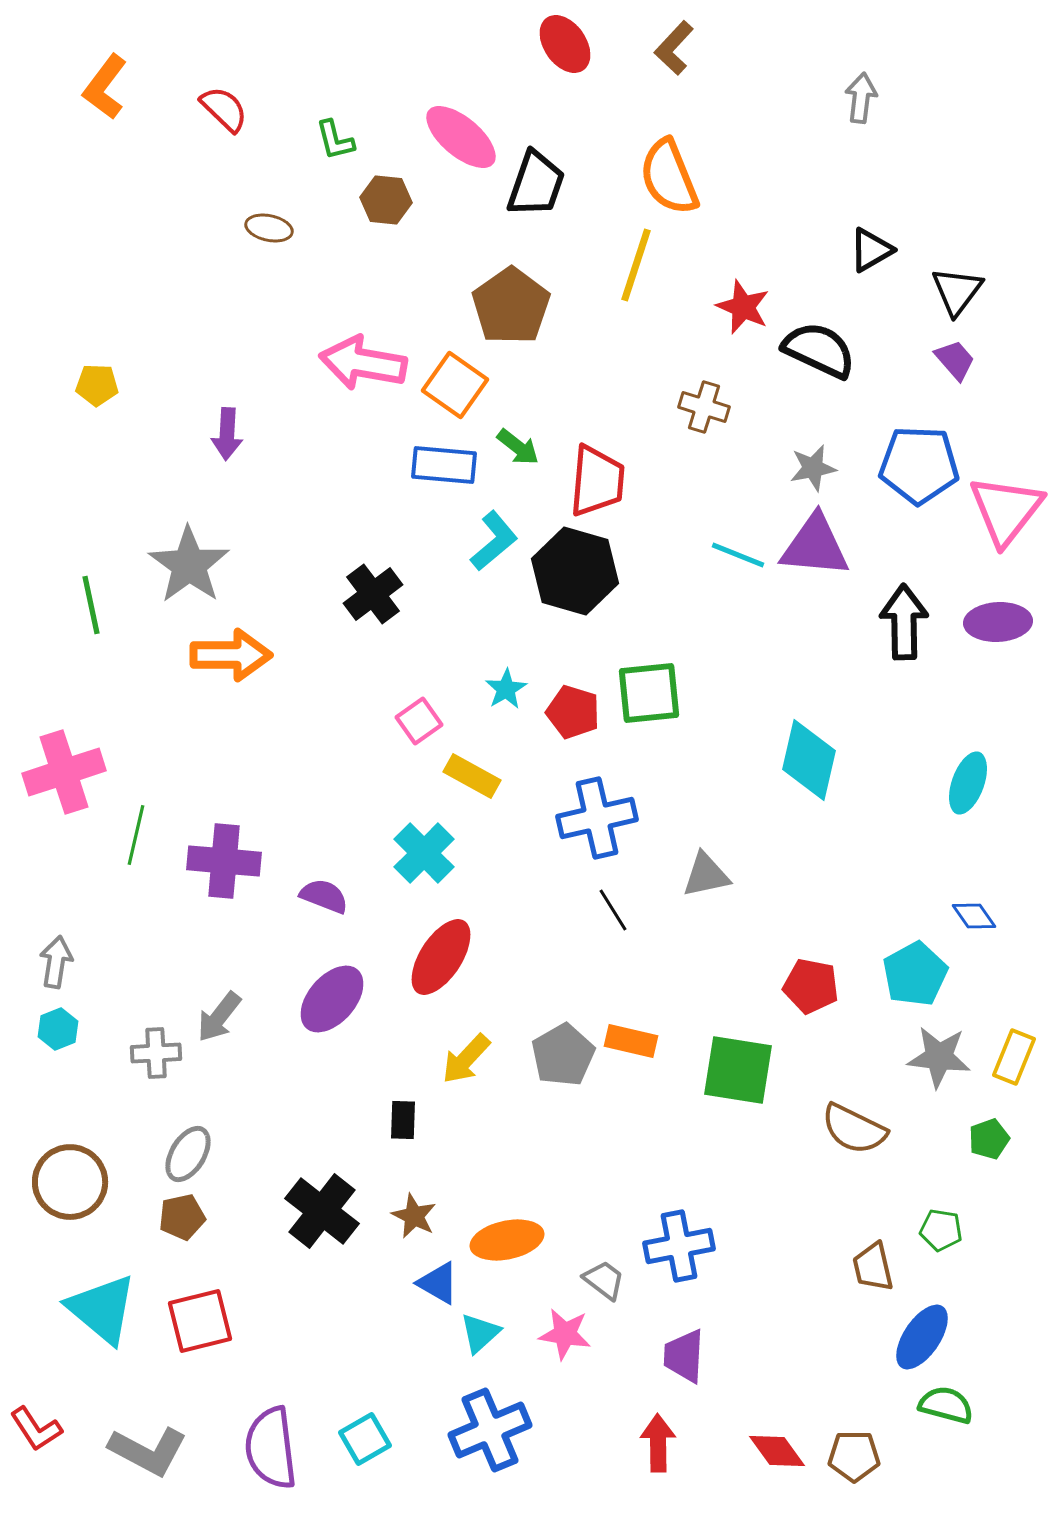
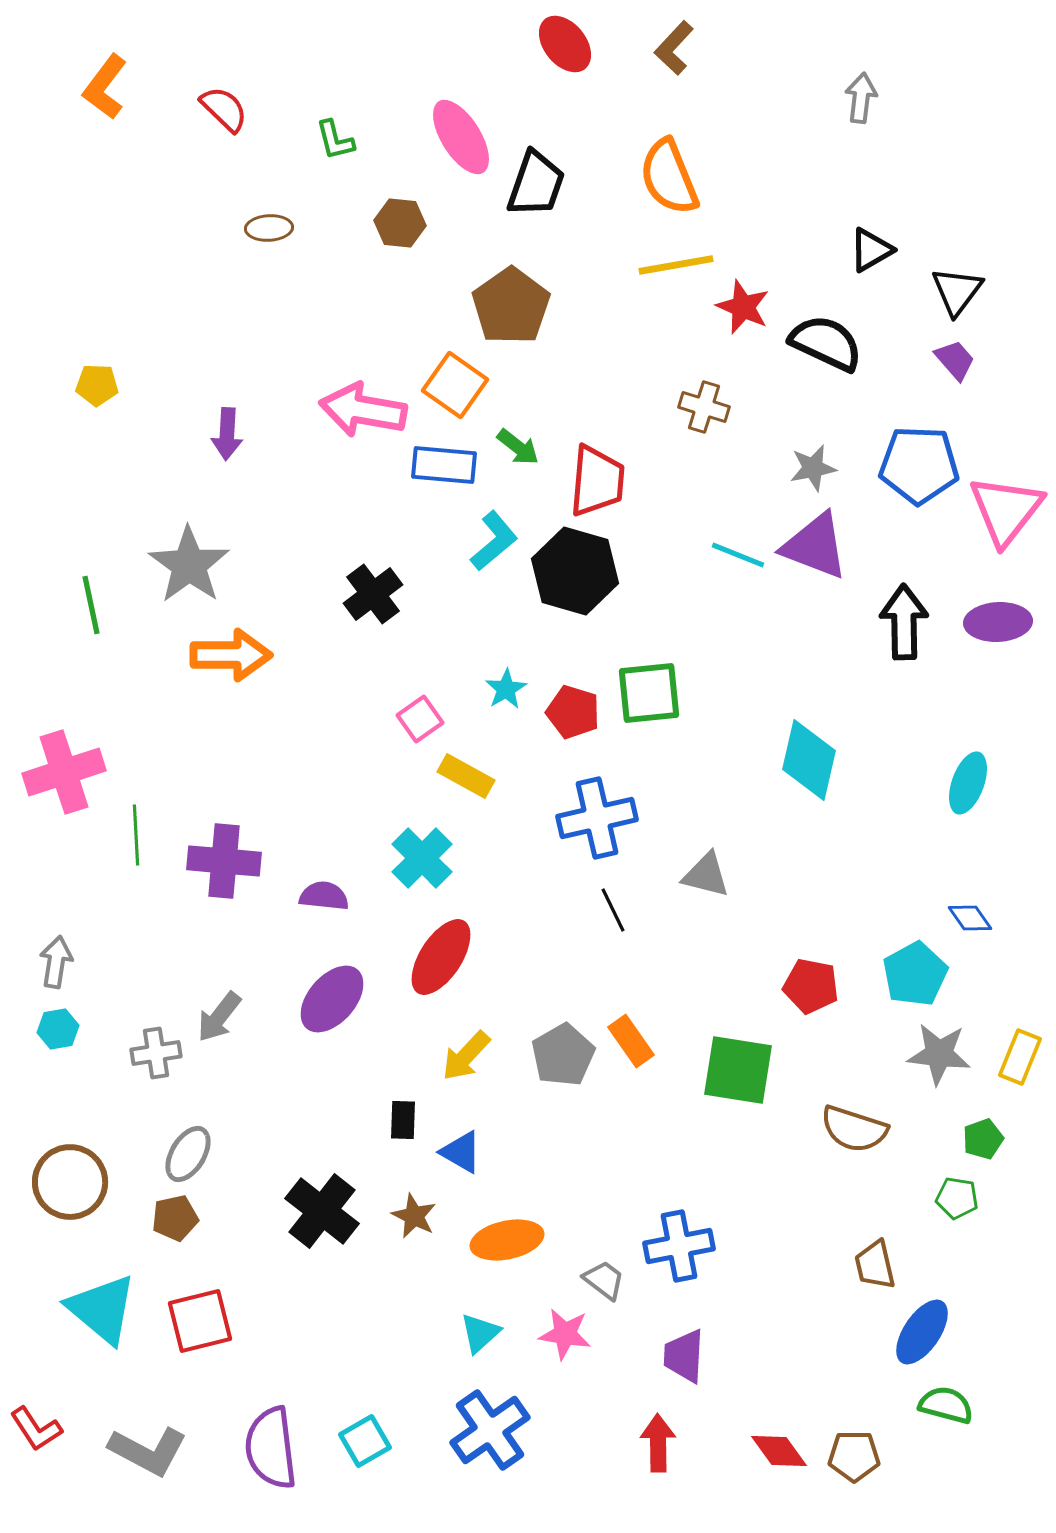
red ellipse at (565, 44): rotated 4 degrees counterclockwise
pink ellipse at (461, 137): rotated 18 degrees clockwise
brown hexagon at (386, 200): moved 14 px right, 23 px down
brown ellipse at (269, 228): rotated 15 degrees counterclockwise
yellow line at (636, 265): moved 40 px right; rotated 62 degrees clockwise
black semicircle at (819, 350): moved 7 px right, 7 px up
pink arrow at (363, 363): moved 47 px down
purple triangle at (815, 546): rotated 16 degrees clockwise
pink square at (419, 721): moved 1 px right, 2 px up
yellow rectangle at (472, 776): moved 6 px left
green line at (136, 835): rotated 16 degrees counterclockwise
cyan cross at (424, 853): moved 2 px left, 5 px down
gray triangle at (706, 875): rotated 26 degrees clockwise
purple semicircle at (324, 896): rotated 15 degrees counterclockwise
black line at (613, 910): rotated 6 degrees clockwise
blue diamond at (974, 916): moved 4 px left, 2 px down
cyan hexagon at (58, 1029): rotated 12 degrees clockwise
orange rectangle at (631, 1041): rotated 42 degrees clockwise
gray cross at (156, 1053): rotated 6 degrees counterclockwise
gray star at (939, 1057): moved 3 px up
yellow rectangle at (1014, 1057): moved 6 px right
yellow arrow at (466, 1059): moved 3 px up
brown semicircle at (854, 1129): rotated 8 degrees counterclockwise
green pentagon at (989, 1139): moved 6 px left
brown pentagon at (182, 1217): moved 7 px left, 1 px down
green pentagon at (941, 1230): moved 16 px right, 32 px up
brown trapezoid at (873, 1267): moved 2 px right, 2 px up
blue triangle at (438, 1283): moved 23 px right, 131 px up
blue ellipse at (922, 1337): moved 5 px up
blue cross at (490, 1430): rotated 12 degrees counterclockwise
cyan square at (365, 1439): moved 2 px down
red diamond at (777, 1451): moved 2 px right
